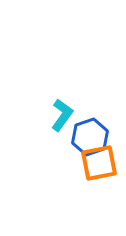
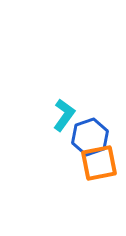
cyan L-shape: moved 2 px right
